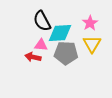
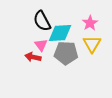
pink triangle: rotated 48 degrees clockwise
